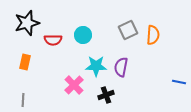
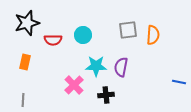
gray square: rotated 18 degrees clockwise
black cross: rotated 14 degrees clockwise
